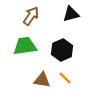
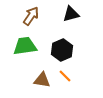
orange line: moved 2 px up
